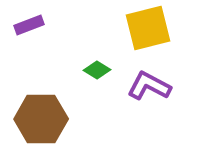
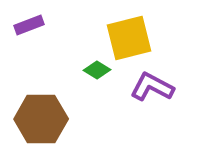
yellow square: moved 19 px left, 10 px down
purple L-shape: moved 3 px right, 1 px down
